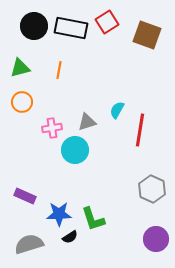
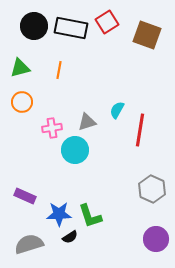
green L-shape: moved 3 px left, 3 px up
